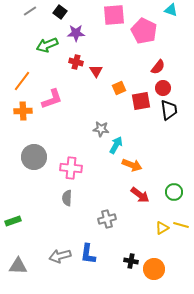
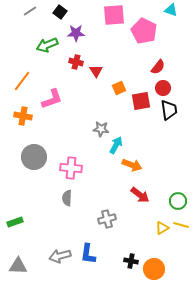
orange cross: moved 5 px down; rotated 12 degrees clockwise
green circle: moved 4 px right, 9 px down
green rectangle: moved 2 px right, 1 px down
